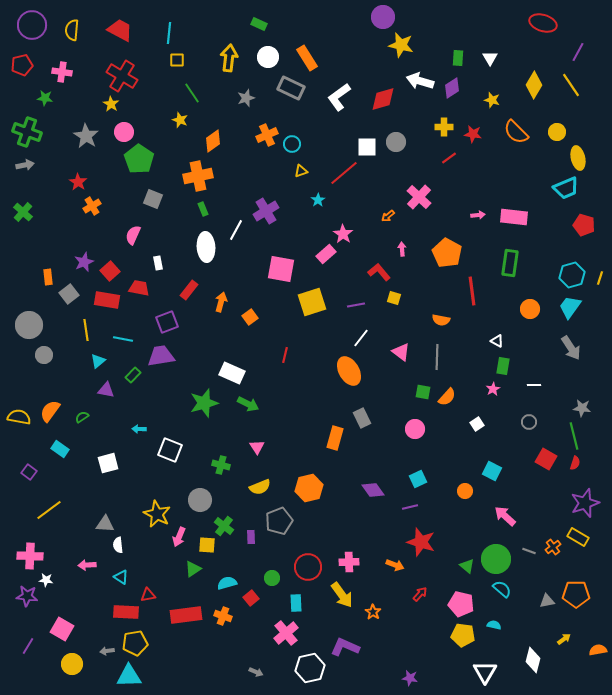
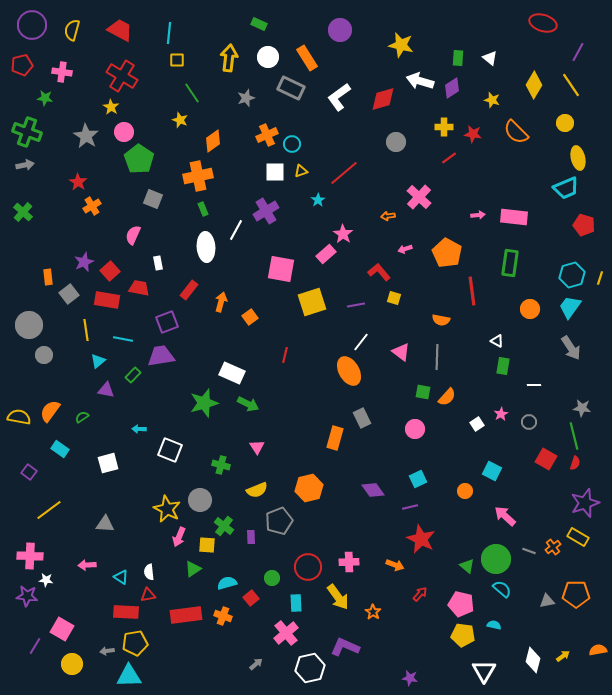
purple circle at (383, 17): moved 43 px left, 13 px down
yellow semicircle at (72, 30): rotated 10 degrees clockwise
white triangle at (490, 58): rotated 21 degrees counterclockwise
yellow star at (111, 104): moved 3 px down
yellow circle at (557, 132): moved 8 px right, 9 px up
white square at (367, 147): moved 92 px left, 25 px down
orange arrow at (388, 216): rotated 32 degrees clockwise
pink arrow at (402, 249): moved 3 px right; rotated 104 degrees counterclockwise
white line at (361, 338): moved 4 px down
pink star at (493, 389): moved 8 px right, 25 px down
yellow semicircle at (260, 487): moved 3 px left, 3 px down
yellow star at (157, 514): moved 10 px right, 5 px up
red star at (421, 542): moved 3 px up; rotated 8 degrees clockwise
white semicircle at (118, 545): moved 31 px right, 27 px down
yellow arrow at (342, 595): moved 4 px left, 2 px down
yellow arrow at (564, 639): moved 1 px left, 17 px down
purple line at (28, 646): moved 7 px right
gray arrow at (256, 672): moved 8 px up; rotated 64 degrees counterclockwise
white triangle at (485, 672): moved 1 px left, 1 px up
